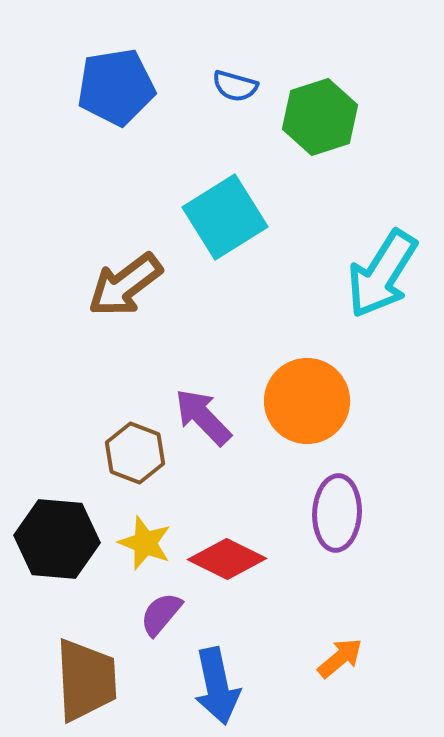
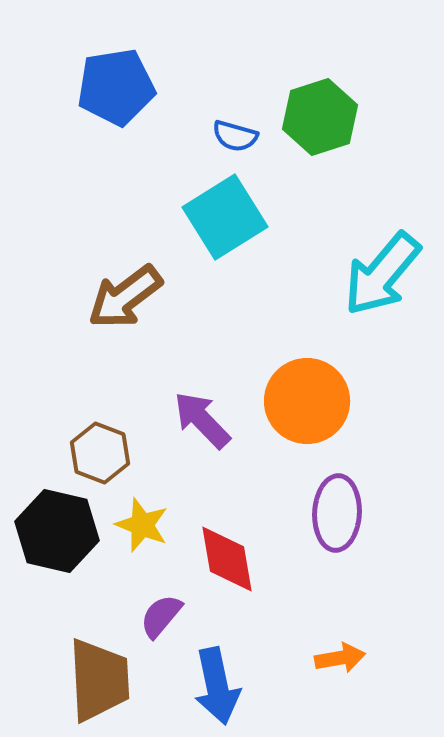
blue semicircle: moved 50 px down
cyan arrow: rotated 8 degrees clockwise
brown arrow: moved 12 px down
purple arrow: moved 1 px left, 3 px down
brown hexagon: moved 35 px left
black hexagon: moved 8 px up; rotated 8 degrees clockwise
yellow star: moved 3 px left, 18 px up
red diamond: rotated 54 degrees clockwise
purple semicircle: moved 2 px down
orange arrow: rotated 30 degrees clockwise
brown trapezoid: moved 13 px right
